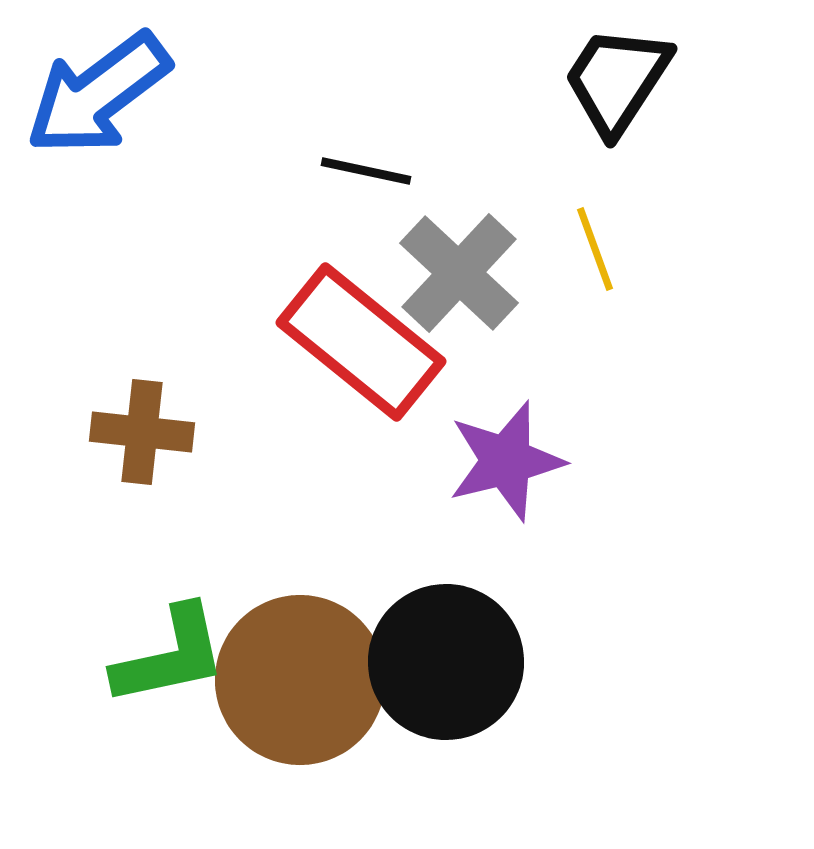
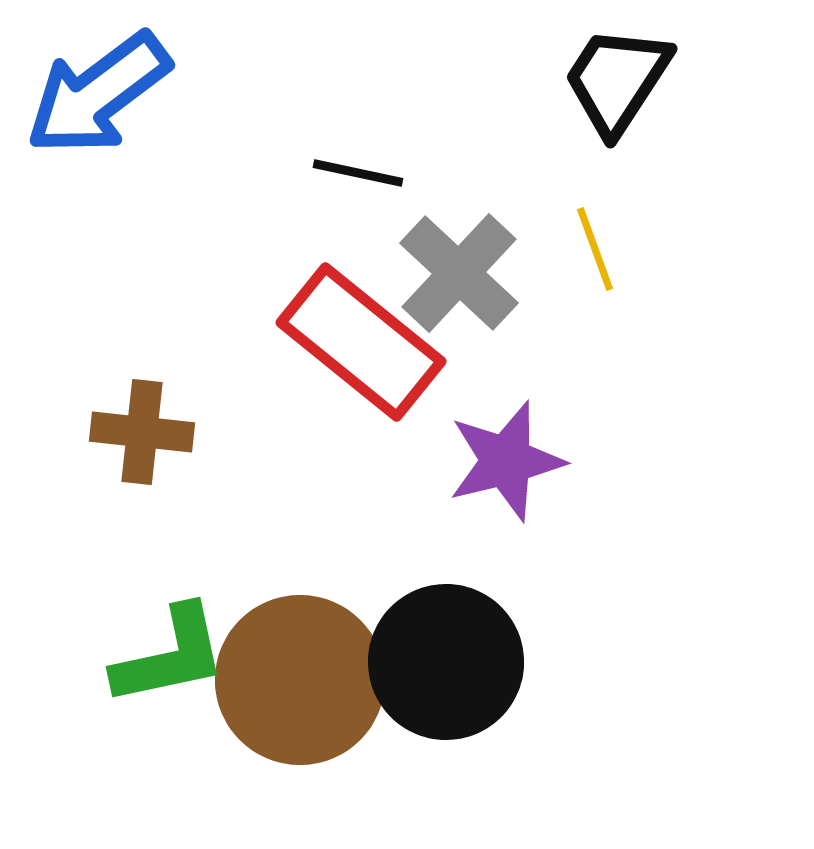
black line: moved 8 px left, 2 px down
